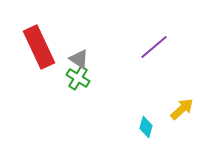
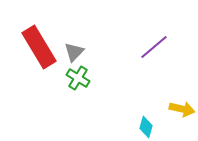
red rectangle: rotated 6 degrees counterclockwise
gray triangle: moved 5 px left, 7 px up; rotated 40 degrees clockwise
yellow arrow: rotated 55 degrees clockwise
